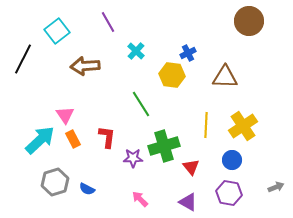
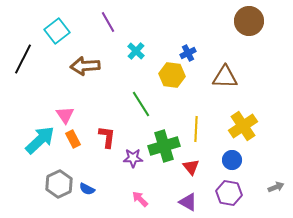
yellow line: moved 10 px left, 4 px down
gray hexagon: moved 4 px right, 2 px down; rotated 8 degrees counterclockwise
